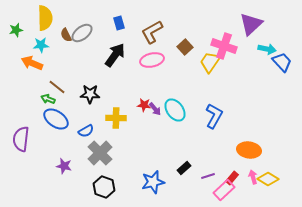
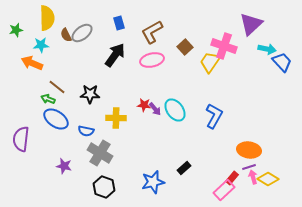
yellow semicircle: moved 2 px right
blue semicircle: rotated 42 degrees clockwise
gray cross: rotated 15 degrees counterclockwise
purple line: moved 41 px right, 9 px up
